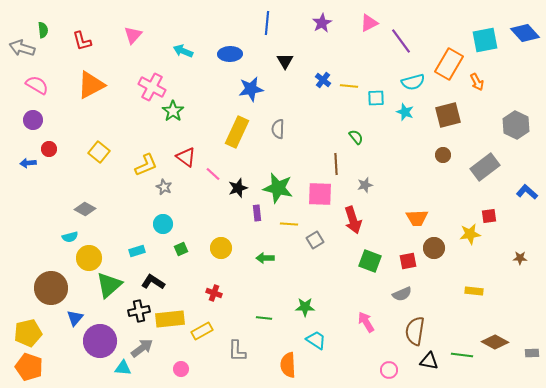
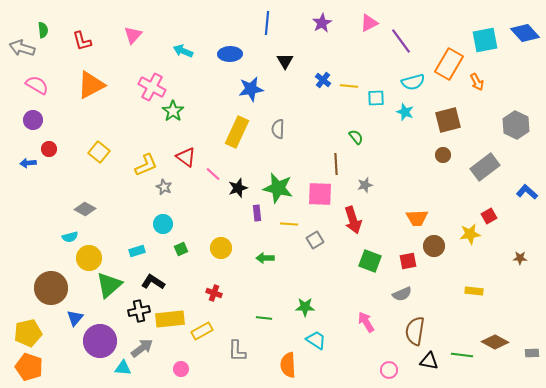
brown square at (448, 115): moved 5 px down
red square at (489, 216): rotated 21 degrees counterclockwise
brown circle at (434, 248): moved 2 px up
